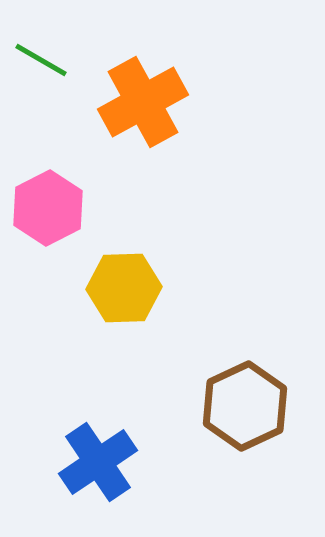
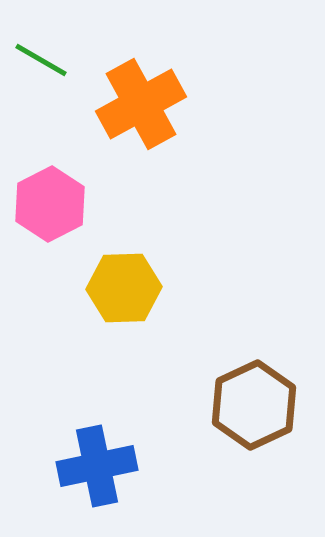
orange cross: moved 2 px left, 2 px down
pink hexagon: moved 2 px right, 4 px up
brown hexagon: moved 9 px right, 1 px up
blue cross: moved 1 px left, 4 px down; rotated 22 degrees clockwise
